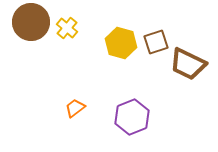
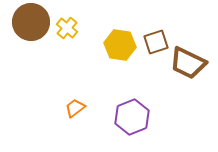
yellow hexagon: moved 1 px left, 2 px down; rotated 8 degrees counterclockwise
brown trapezoid: moved 1 px up
